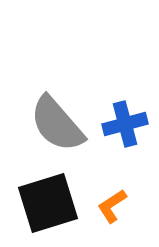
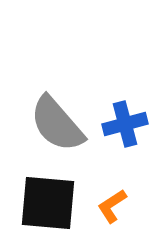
black square: rotated 22 degrees clockwise
